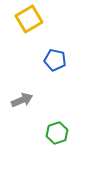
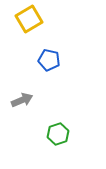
blue pentagon: moved 6 px left
green hexagon: moved 1 px right, 1 px down
